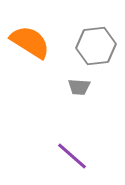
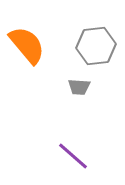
orange semicircle: moved 3 px left, 3 px down; rotated 18 degrees clockwise
purple line: moved 1 px right
